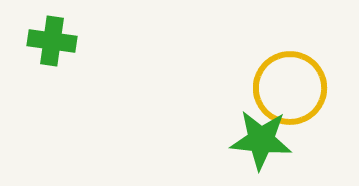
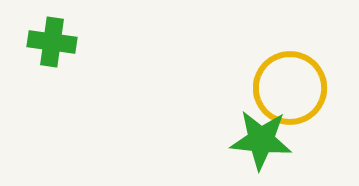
green cross: moved 1 px down
